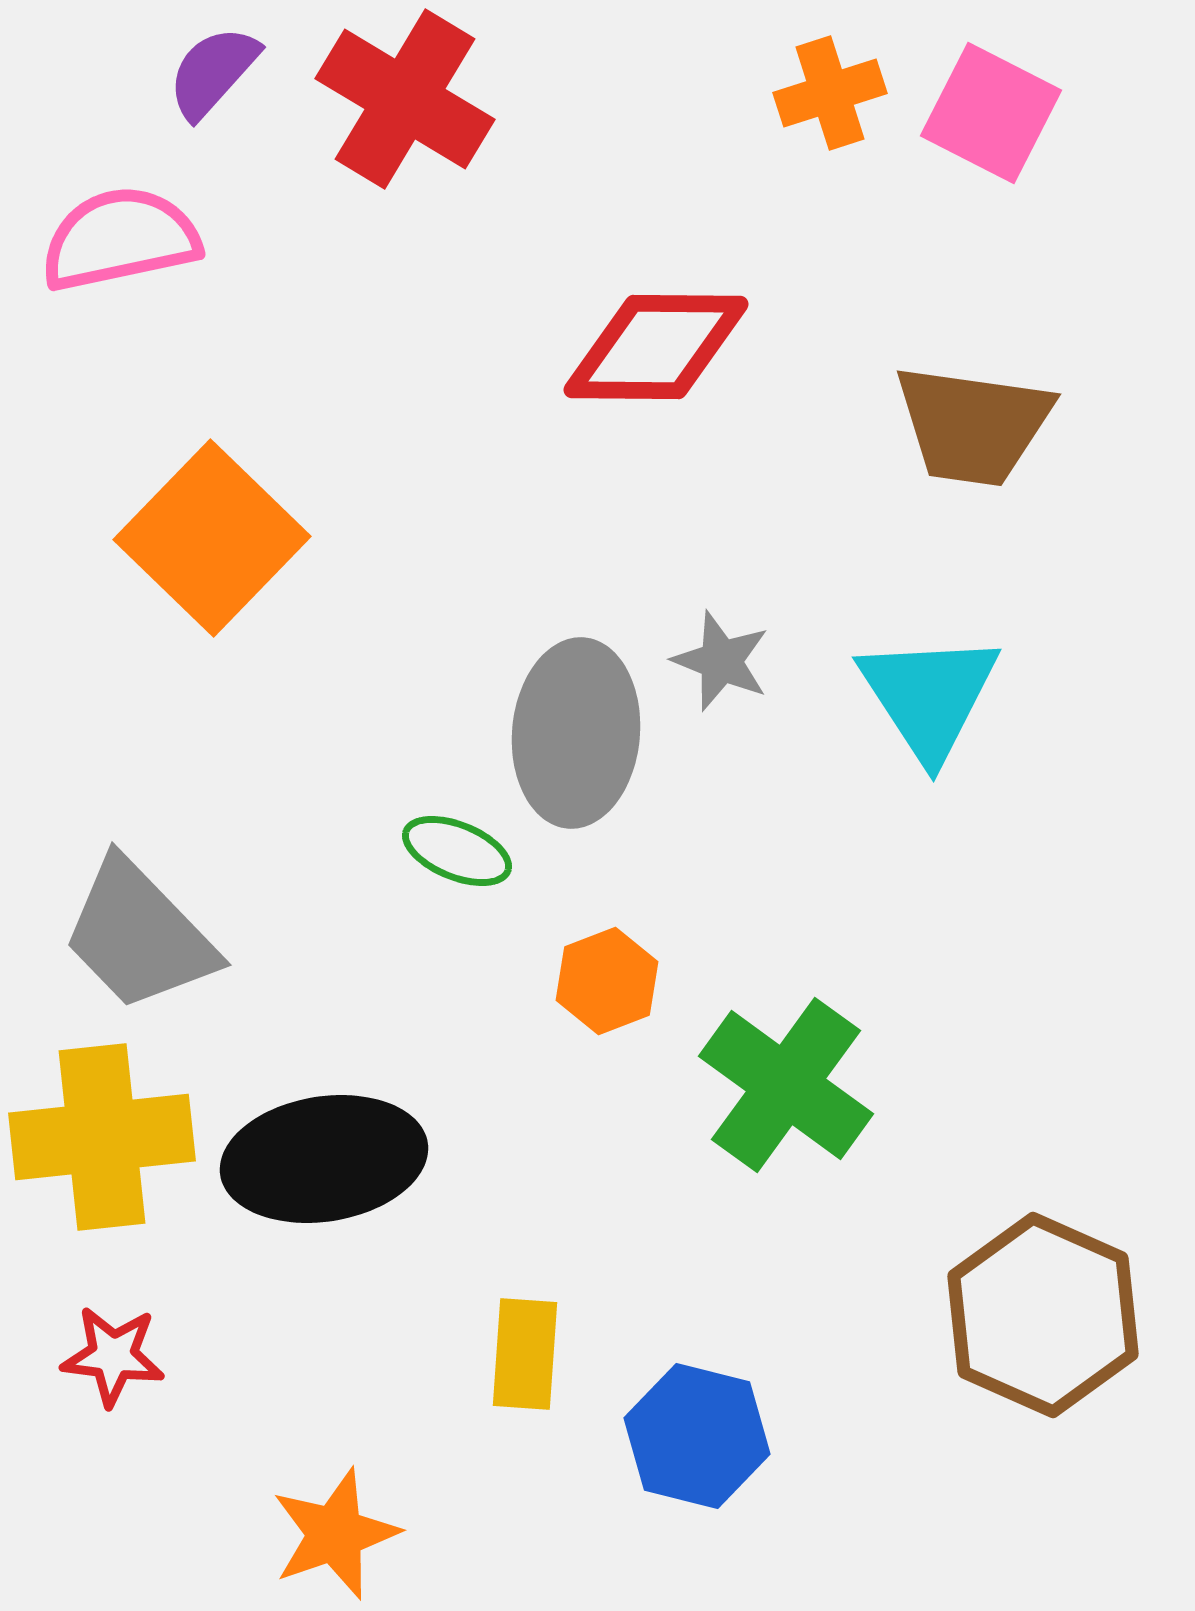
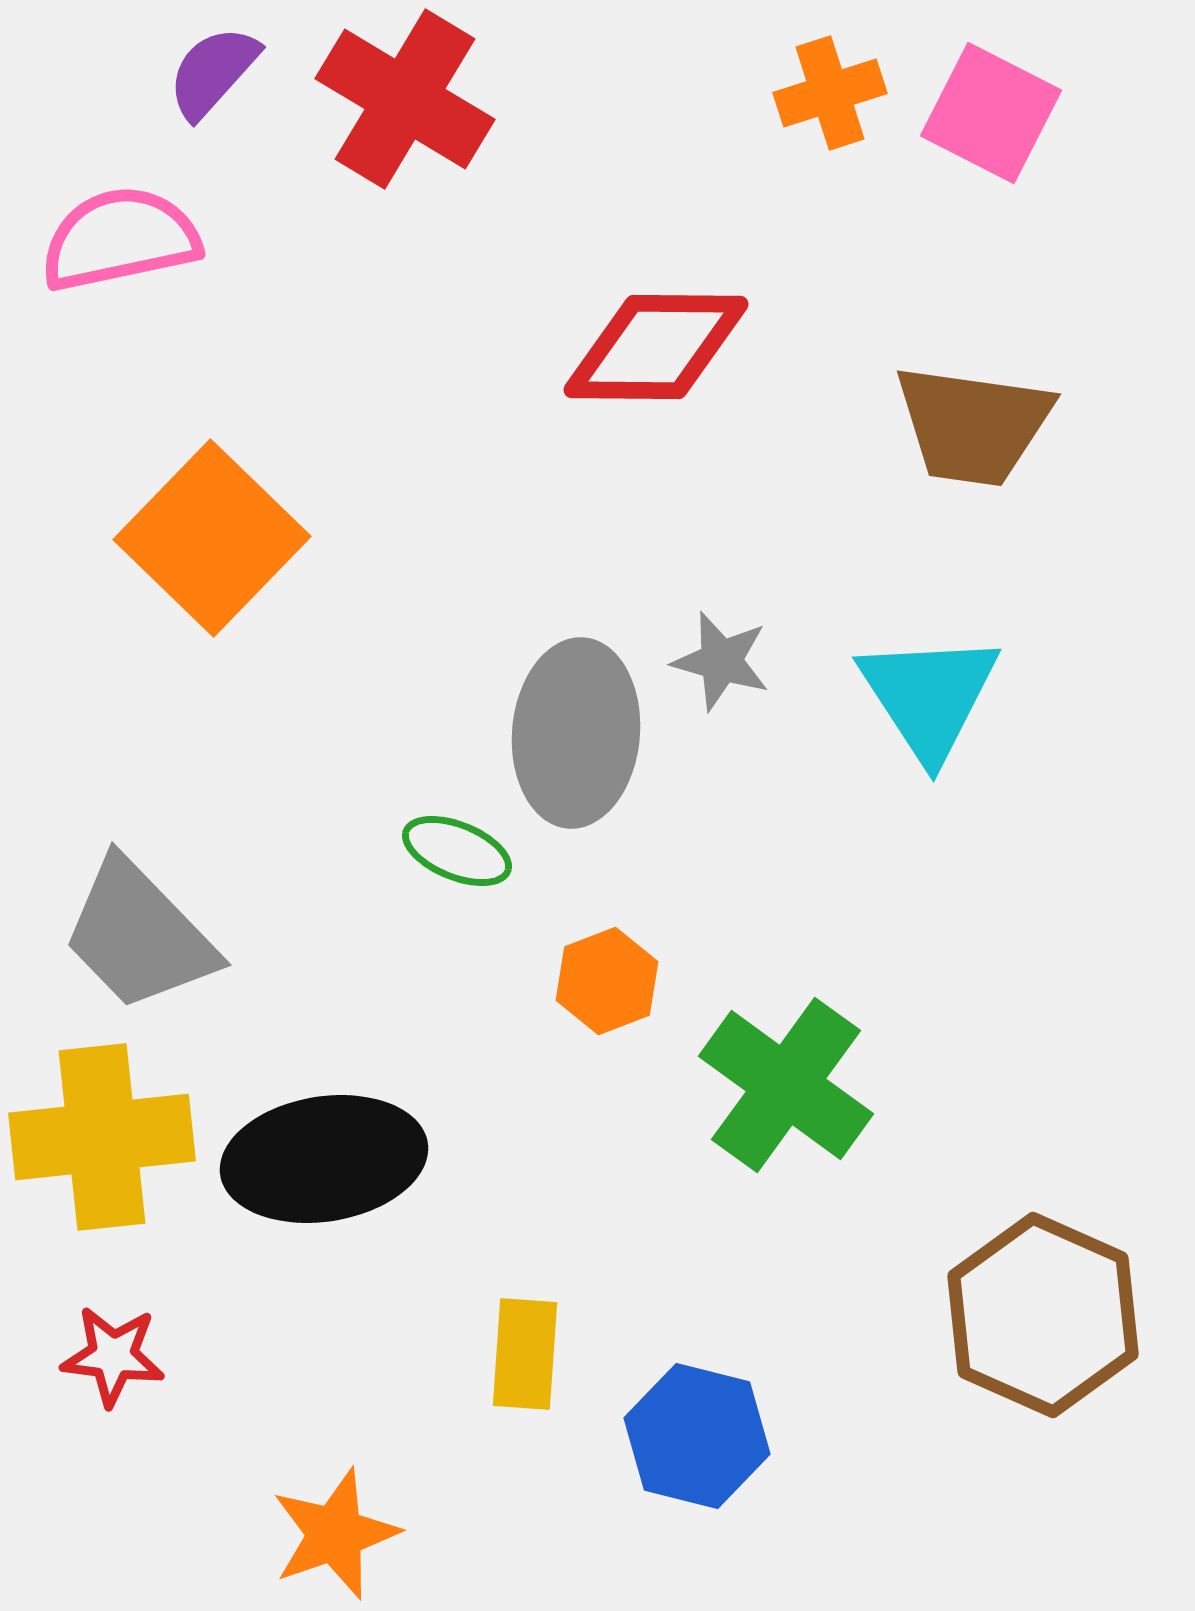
gray star: rotated 6 degrees counterclockwise
